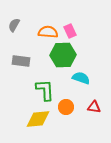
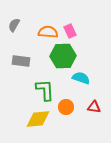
green hexagon: moved 1 px down
